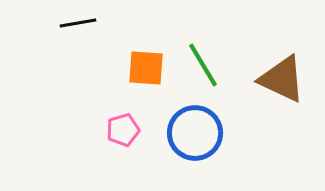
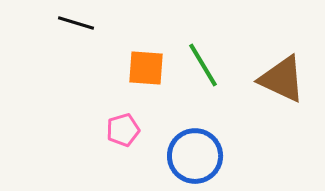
black line: moved 2 px left; rotated 27 degrees clockwise
blue circle: moved 23 px down
